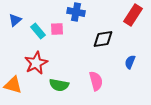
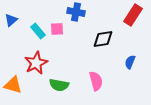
blue triangle: moved 4 px left
